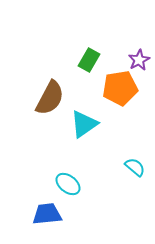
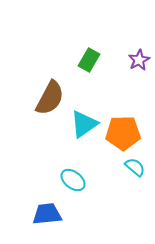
orange pentagon: moved 3 px right, 45 px down; rotated 8 degrees clockwise
cyan ellipse: moved 5 px right, 4 px up
